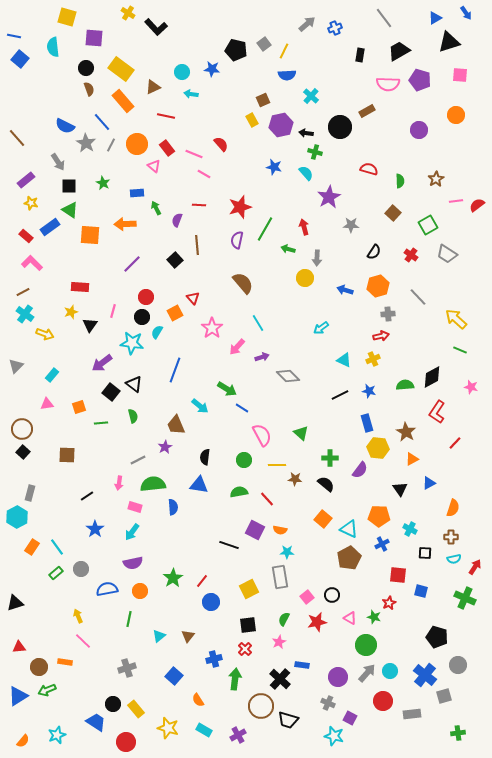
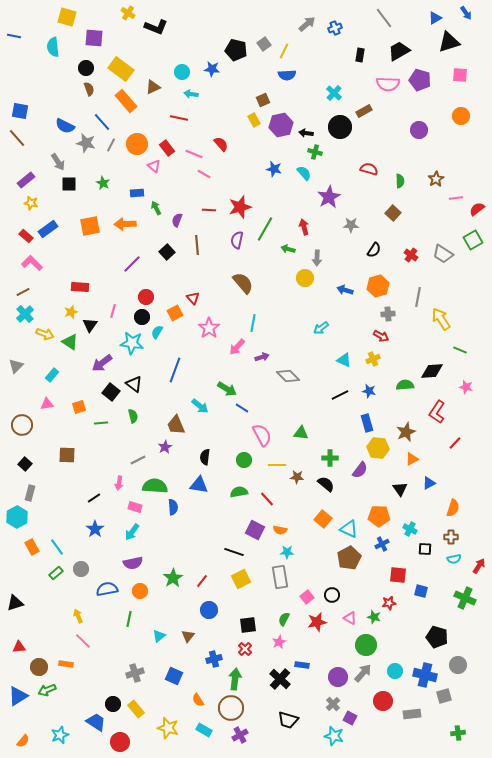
black L-shape at (156, 27): rotated 25 degrees counterclockwise
blue square at (20, 59): moved 52 px down; rotated 30 degrees counterclockwise
cyan cross at (311, 96): moved 23 px right, 3 px up
orange rectangle at (123, 101): moved 3 px right
brown rectangle at (367, 111): moved 3 px left
orange circle at (456, 115): moved 5 px right, 1 px down
red line at (166, 116): moved 13 px right, 2 px down
yellow rectangle at (252, 120): moved 2 px right
gray star at (86, 143): rotated 18 degrees counterclockwise
blue star at (274, 167): moved 2 px down
cyan semicircle at (306, 173): moved 2 px left
black square at (69, 186): moved 2 px up
pink line at (456, 201): moved 3 px up
red line at (199, 205): moved 10 px right, 5 px down
red semicircle at (477, 205): moved 4 px down
green triangle at (70, 210): moved 132 px down
green square at (428, 225): moved 45 px right, 15 px down
blue rectangle at (50, 227): moved 2 px left, 2 px down
orange square at (90, 235): moved 9 px up; rotated 15 degrees counterclockwise
black semicircle at (374, 252): moved 2 px up
gray trapezoid at (447, 254): moved 4 px left
black square at (175, 260): moved 8 px left, 8 px up
gray line at (418, 297): rotated 54 degrees clockwise
cyan cross at (25, 314): rotated 12 degrees clockwise
yellow arrow at (456, 319): moved 15 px left; rotated 15 degrees clockwise
cyan line at (258, 323): moved 5 px left; rotated 42 degrees clockwise
pink star at (212, 328): moved 3 px left
red arrow at (381, 336): rotated 42 degrees clockwise
black diamond at (432, 377): moved 6 px up; rotated 25 degrees clockwise
pink star at (471, 387): moved 5 px left
brown circle at (22, 429): moved 4 px up
brown star at (406, 432): rotated 18 degrees clockwise
green triangle at (301, 433): rotated 35 degrees counterclockwise
black square at (23, 452): moved 2 px right, 12 px down
brown star at (295, 479): moved 2 px right, 2 px up
green semicircle at (153, 484): moved 2 px right, 2 px down; rotated 10 degrees clockwise
black line at (87, 496): moved 7 px right, 2 px down
black line at (229, 545): moved 5 px right, 7 px down
orange rectangle at (32, 547): rotated 63 degrees counterclockwise
black square at (425, 553): moved 4 px up
red arrow at (475, 567): moved 4 px right, 1 px up
yellow square at (249, 589): moved 8 px left, 10 px up
blue circle at (211, 602): moved 2 px left, 8 px down
red star at (389, 603): rotated 16 degrees clockwise
orange rectangle at (65, 662): moved 1 px right, 2 px down
gray cross at (127, 668): moved 8 px right, 5 px down
cyan circle at (390, 671): moved 5 px right
gray arrow at (367, 673): moved 4 px left
blue cross at (425, 675): rotated 25 degrees counterclockwise
blue square at (174, 676): rotated 18 degrees counterclockwise
gray cross at (328, 703): moved 5 px right, 1 px down; rotated 24 degrees clockwise
brown circle at (261, 706): moved 30 px left, 2 px down
cyan star at (57, 735): moved 3 px right
purple cross at (238, 735): moved 2 px right
red circle at (126, 742): moved 6 px left
